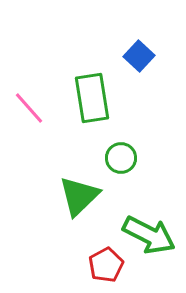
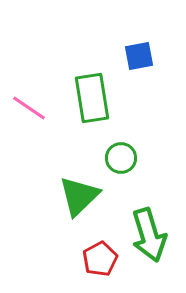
blue square: rotated 36 degrees clockwise
pink line: rotated 15 degrees counterclockwise
green arrow: rotated 46 degrees clockwise
red pentagon: moved 6 px left, 6 px up
